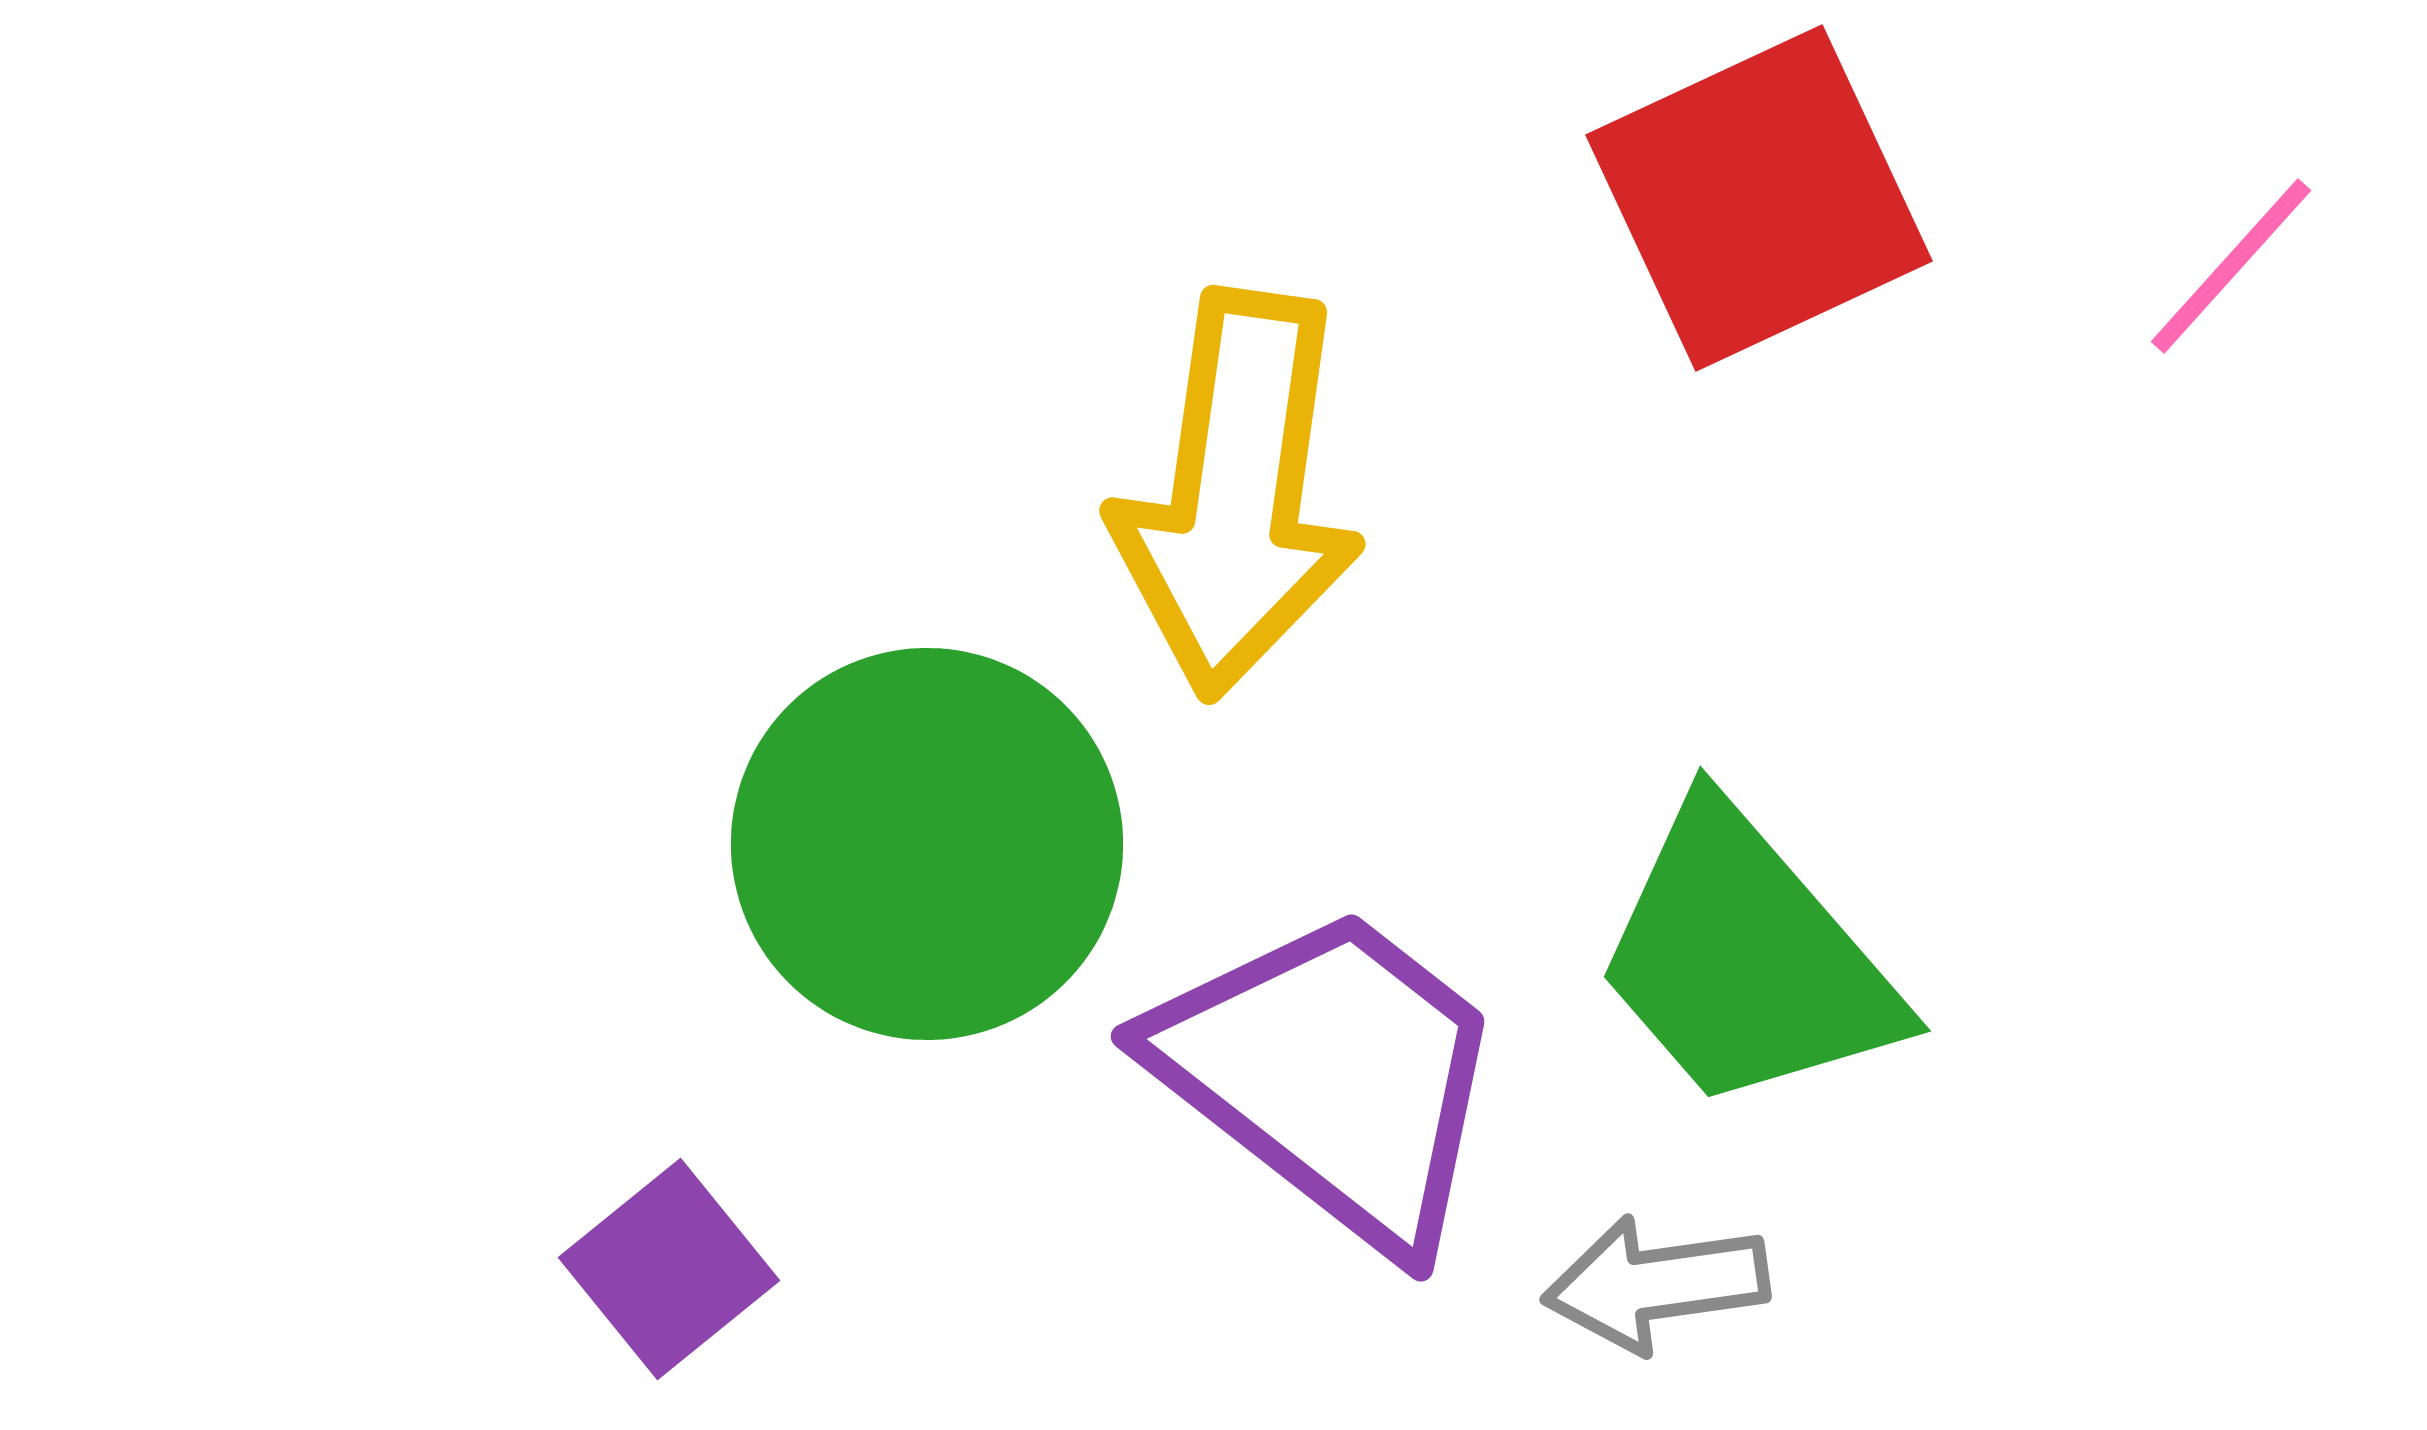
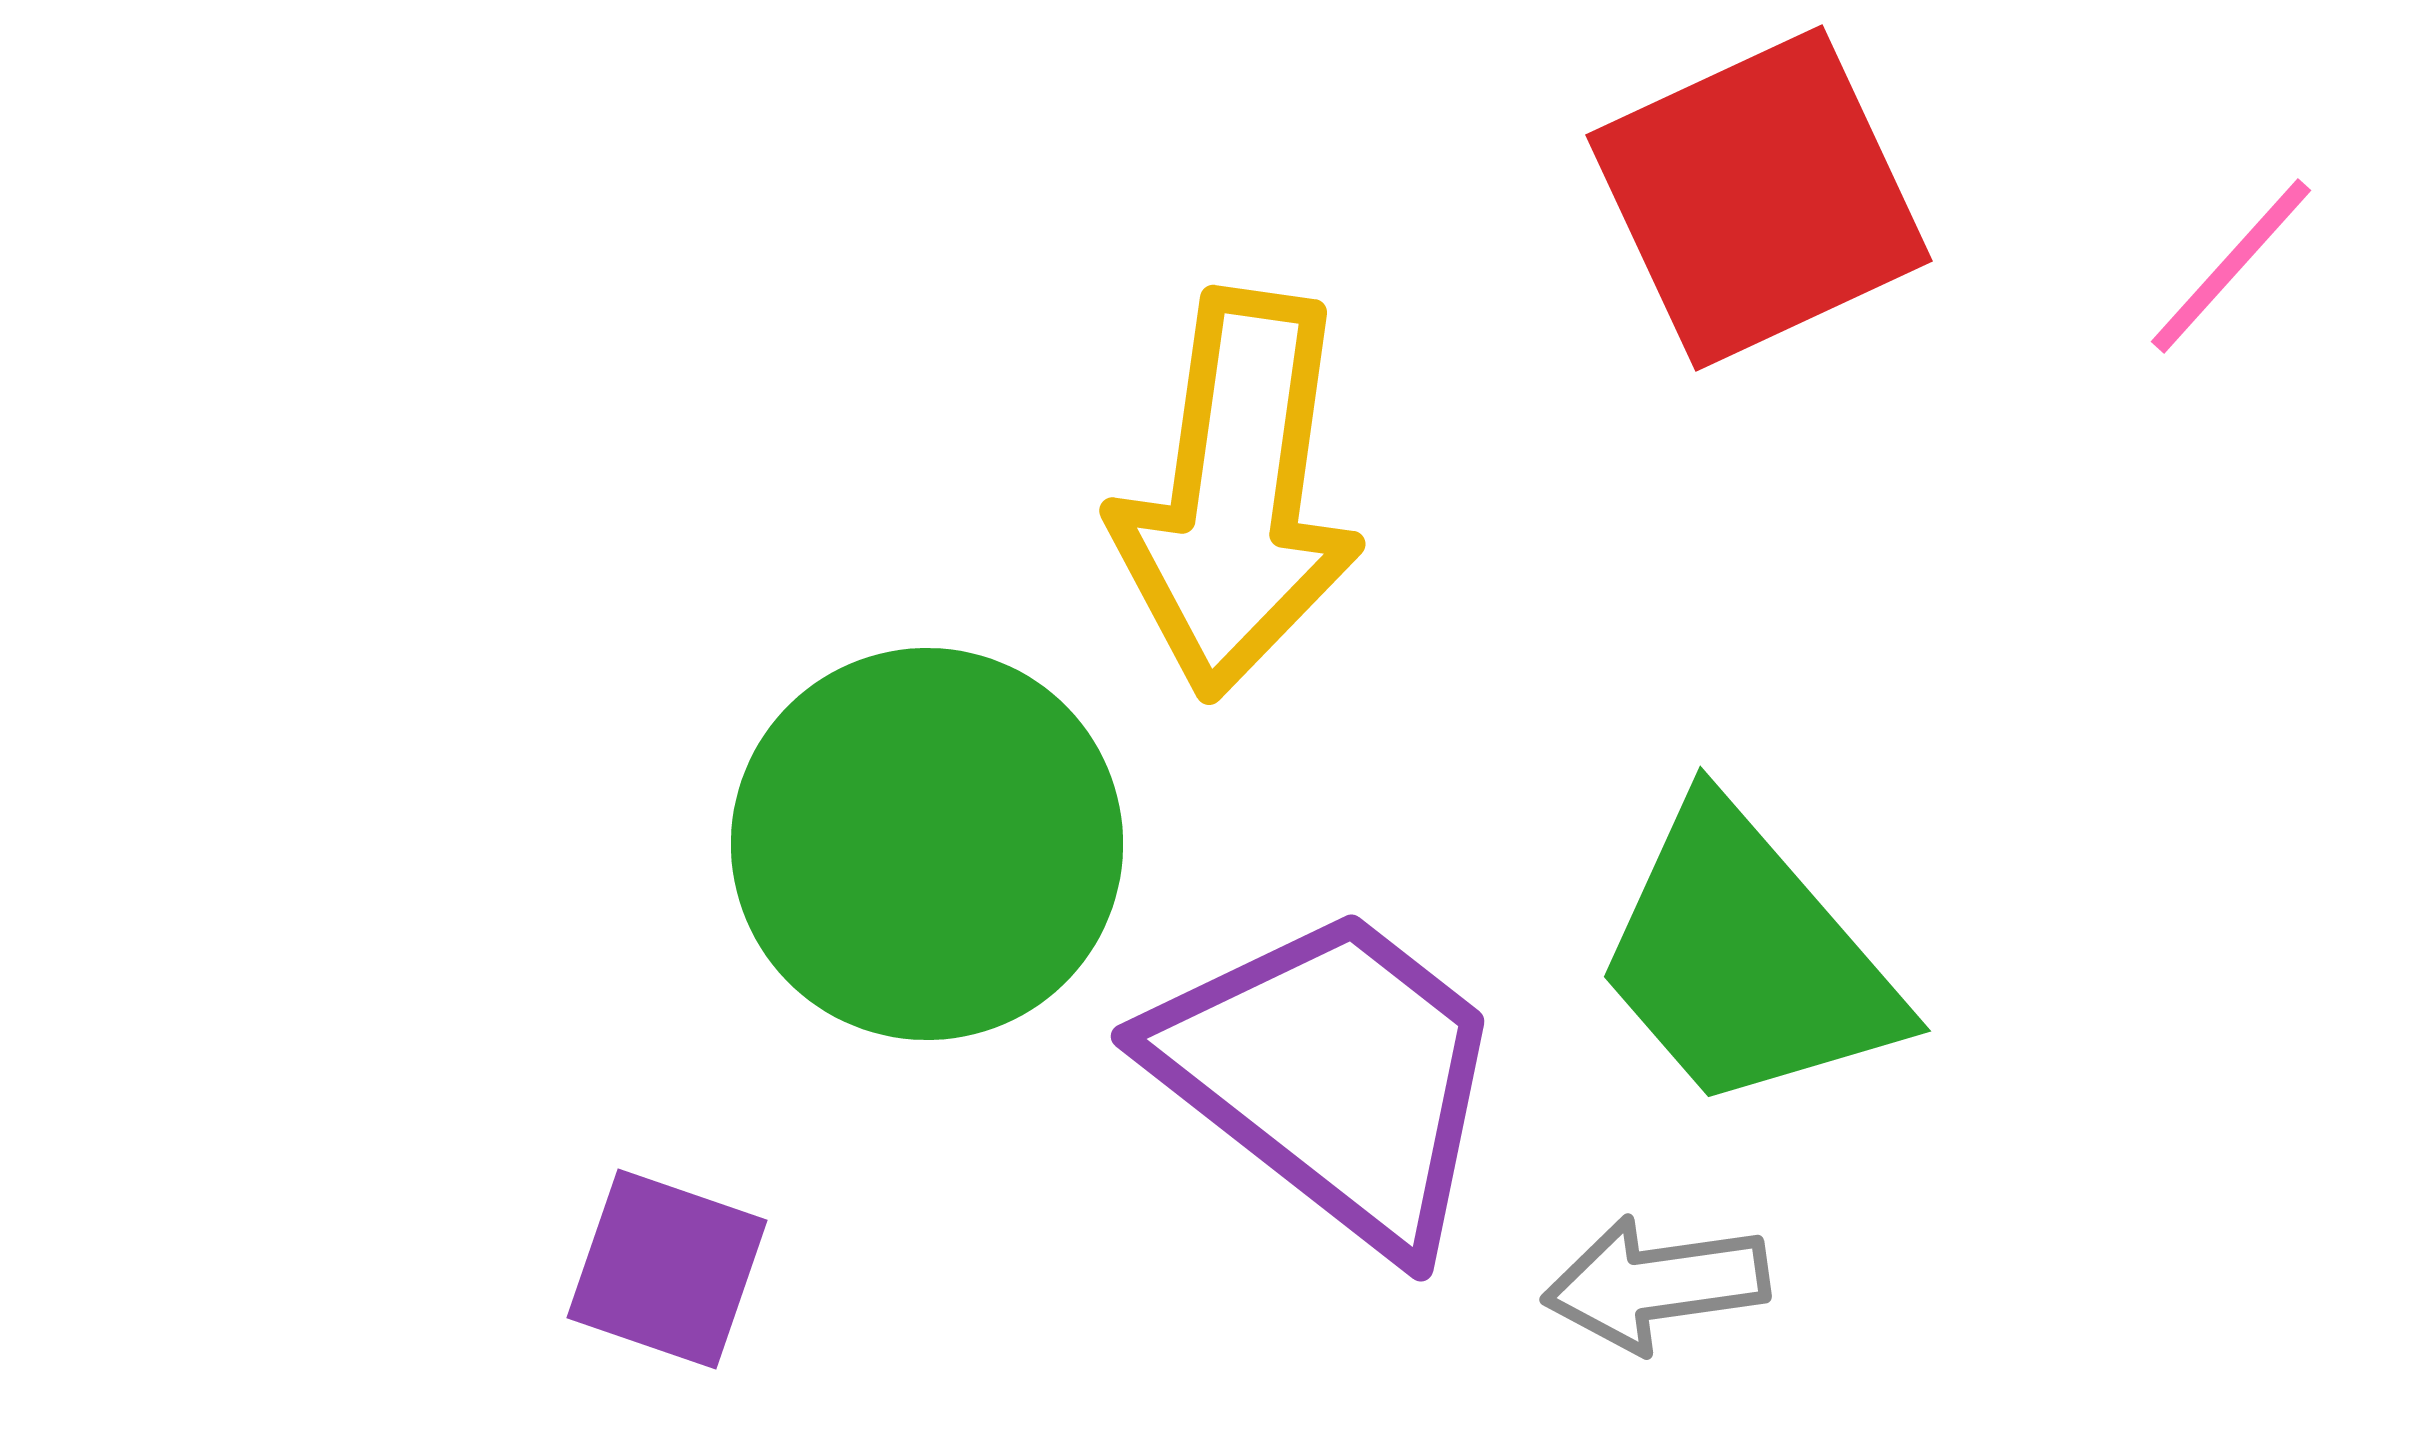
purple square: moved 2 px left; rotated 32 degrees counterclockwise
